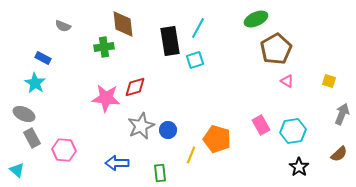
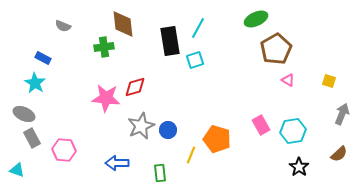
pink triangle: moved 1 px right, 1 px up
cyan triangle: rotated 21 degrees counterclockwise
